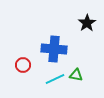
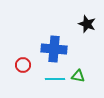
black star: moved 1 px down; rotated 18 degrees counterclockwise
green triangle: moved 2 px right, 1 px down
cyan line: rotated 24 degrees clockwise
